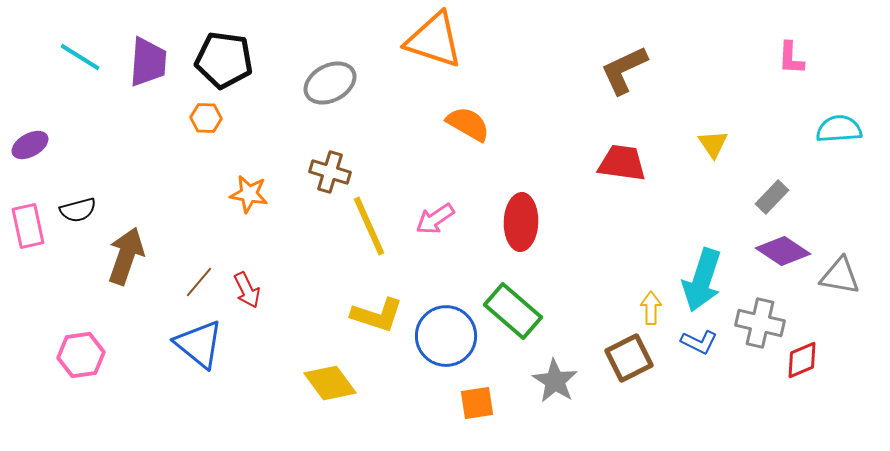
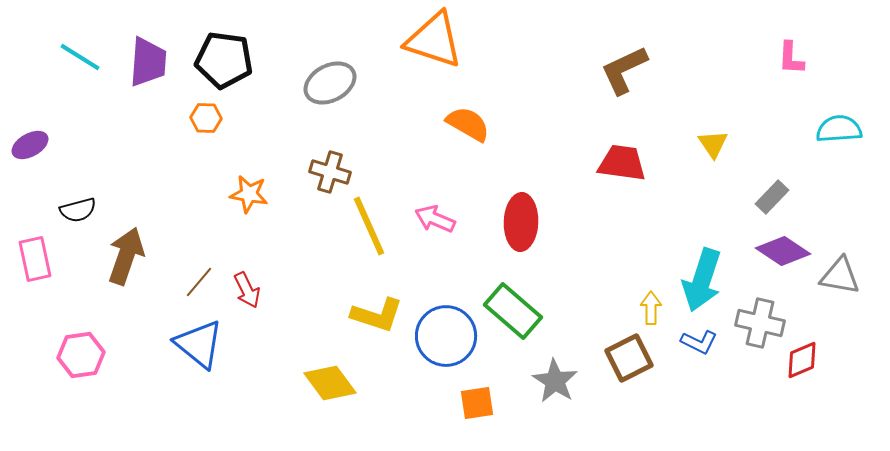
pink arrow: rotated 57 degrees clockwise
pink rectangle: moved 7 px right, 33 px down
